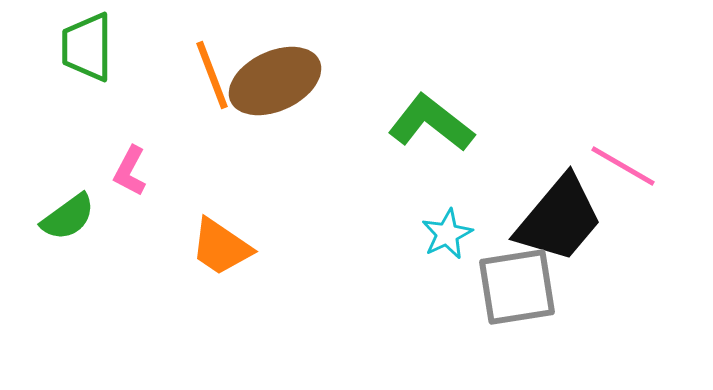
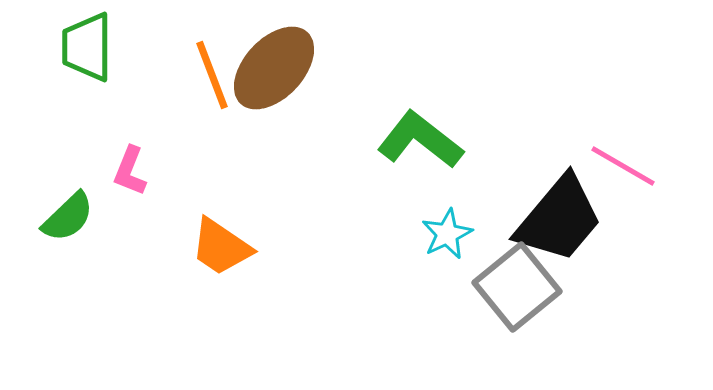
brown ellipse: moved 1 px left, 13 px up; rotated 22 degrees counterclockwise
green L-shape: moved 11 px left, 17 px down
pink L-shape: rotated 6 degrees counterclockwise
green semicircle: rotated 8 degrees counterclockwise
gray square: rotated 30 degrees counterclockwise
